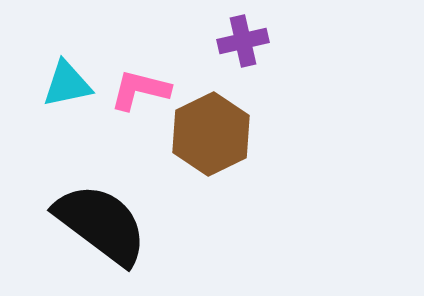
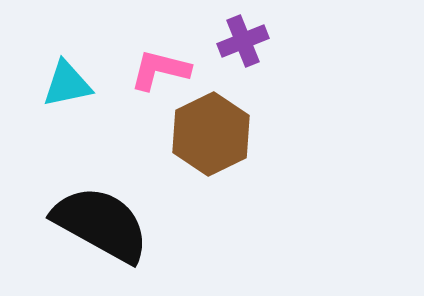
purple cross: rotated 9 degrees counterclockwise
pink L-shape: moved 20 px right, 20 px up
black semicircle: rotated 8 degrees counterclockwise
